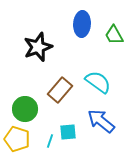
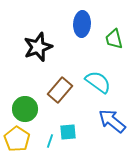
green trapezoid: moved 4 px down; rotated 15 degrees clockwise
blue arrow: moved 11 px right
yellow pentagon: rotated 15 degrees clockwise
